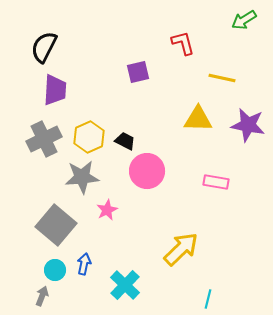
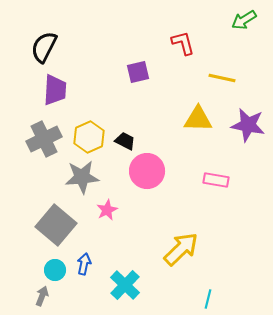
pink rectangle: moved 2 px up
